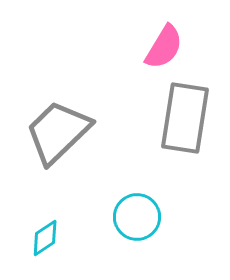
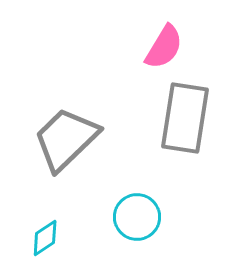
gray trapezoid: moved 8 px right, 7 px down
